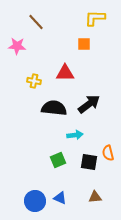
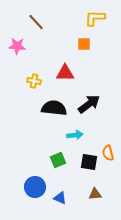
brown triangle: moved 3 px up
blue circle: moved 14 px up
